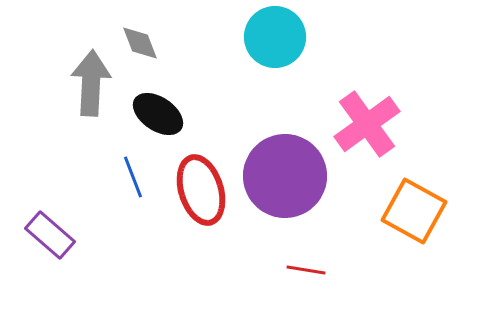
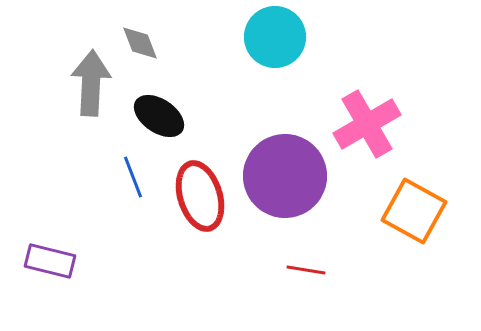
black ellipse: moved 1 px right, 2 px down
pink cross: rotated 6 degrees clockwise
red ellipse: moved 1 px left, 6 px down
purple rectangle: moved 26 px down; rotated 27 degrees counterclockwise
